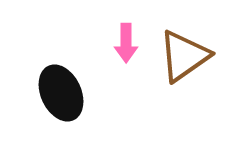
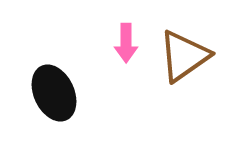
black ellipse: moved 7 px left
